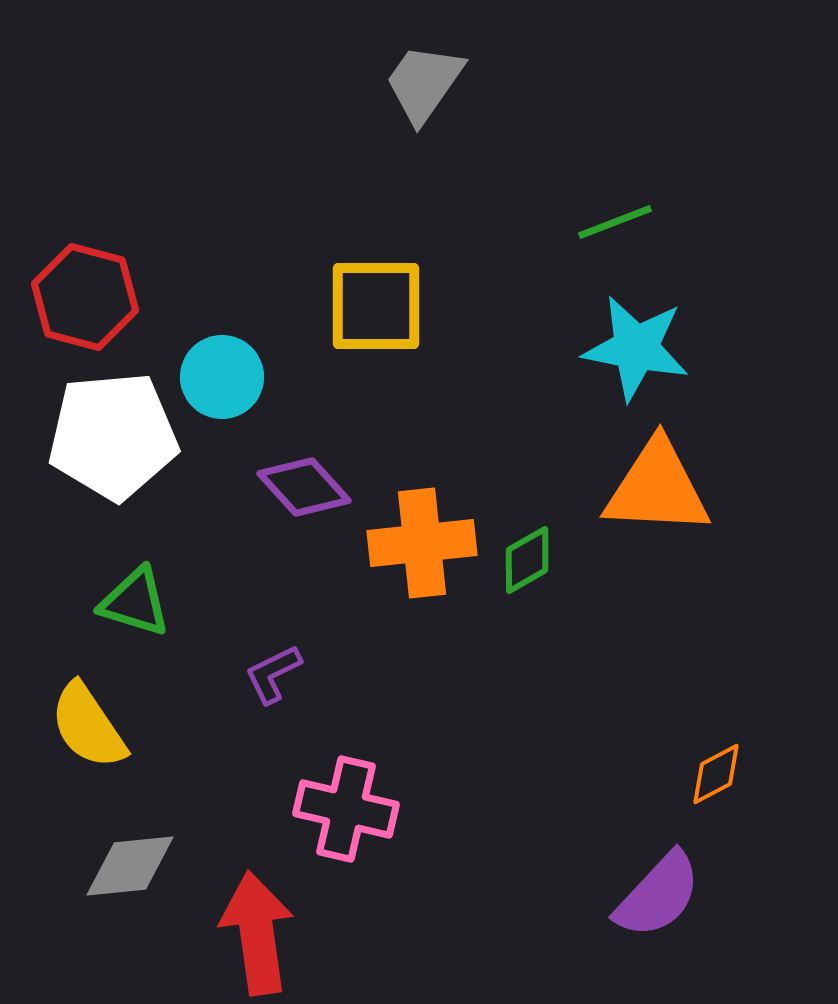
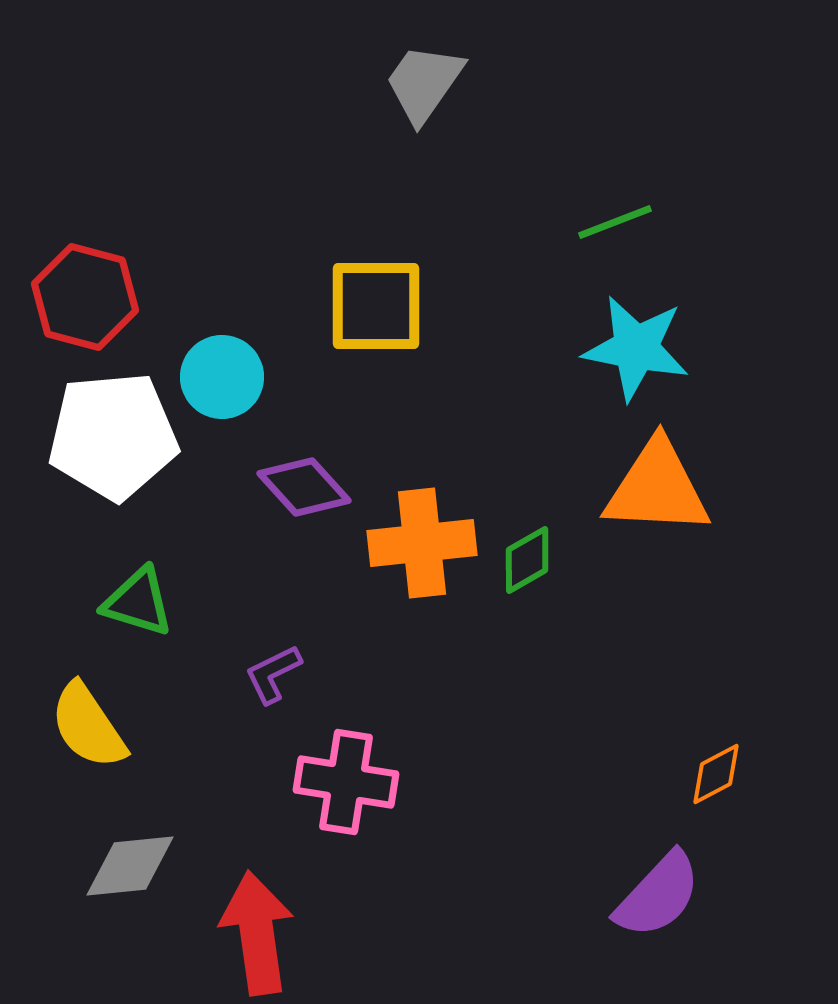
green triangle: moved 3 px right
pink cross: moved 27 px up; rotated 4 degrees counterclockwise
